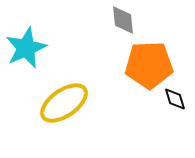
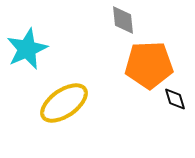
cyan star: moved 1 px right, 1 px down
